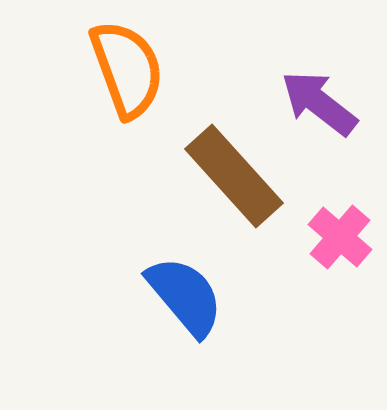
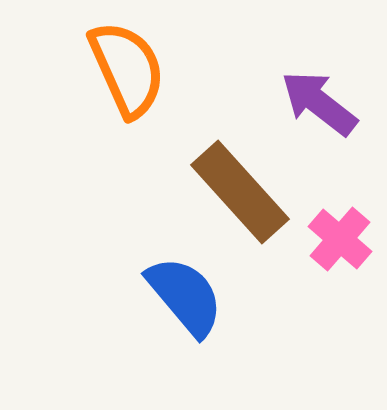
orange semicircle: rotated 4 degrees counterclockwise
brown rectangle: moved 6 px right, 16 px down
pink cross: moved 2 px down
